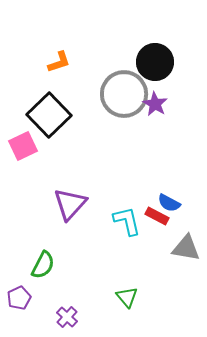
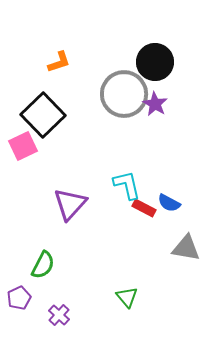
black square: moved 6 px left
red rectangle: moved 13 px left, 8 px up
cyan L-shape: moved 36 px up
purple cross: moved 8 px left, 2 px up
